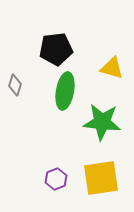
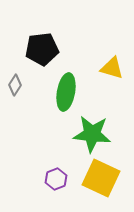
black pentagon: moved 14 px left
gray diamond: rotated 15 degrees clockwise
green ellipse: moved 1 px right, 1 px down
green star: moved 10 px left, 12 px down
yellow square: rotated 33 degrees clockwise
